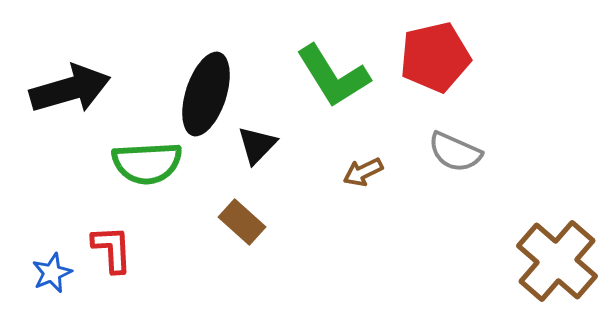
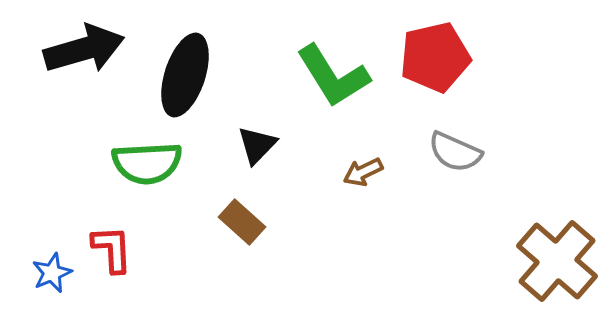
black arrow: moved 14 px right, 40 px up
black ellipse: moved 21 px left, 19 px up
